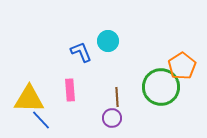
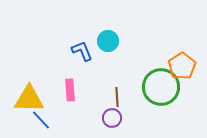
blue L-shape: moved 1 px right, 1 px up
